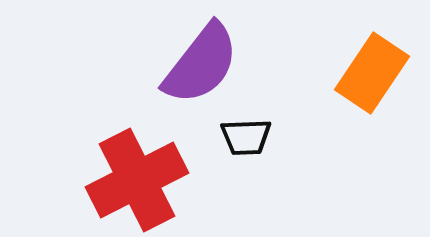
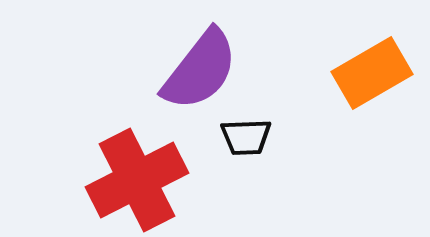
purple semicircle: moved 1 px left, 6 px down
orange rectangle: rotated 26 degrees clockwise
